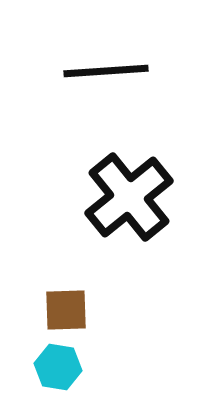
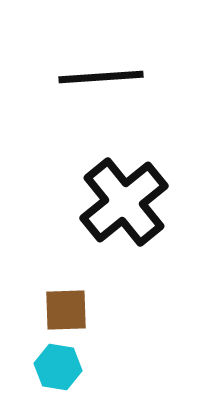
black line: moved 5 px left, 6 px down
black cross: moved 5 px left, 5 px down
